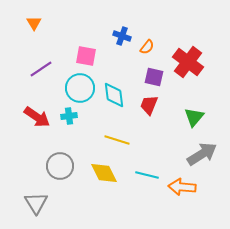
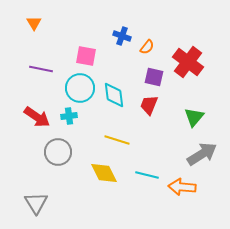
purple line: rotated 45 degrees clockwise
gray circle: moved 2 px left, 14 px up
